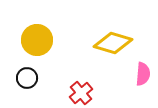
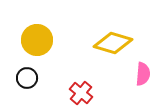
red cross: rotated 10 degrees counterclockwise
